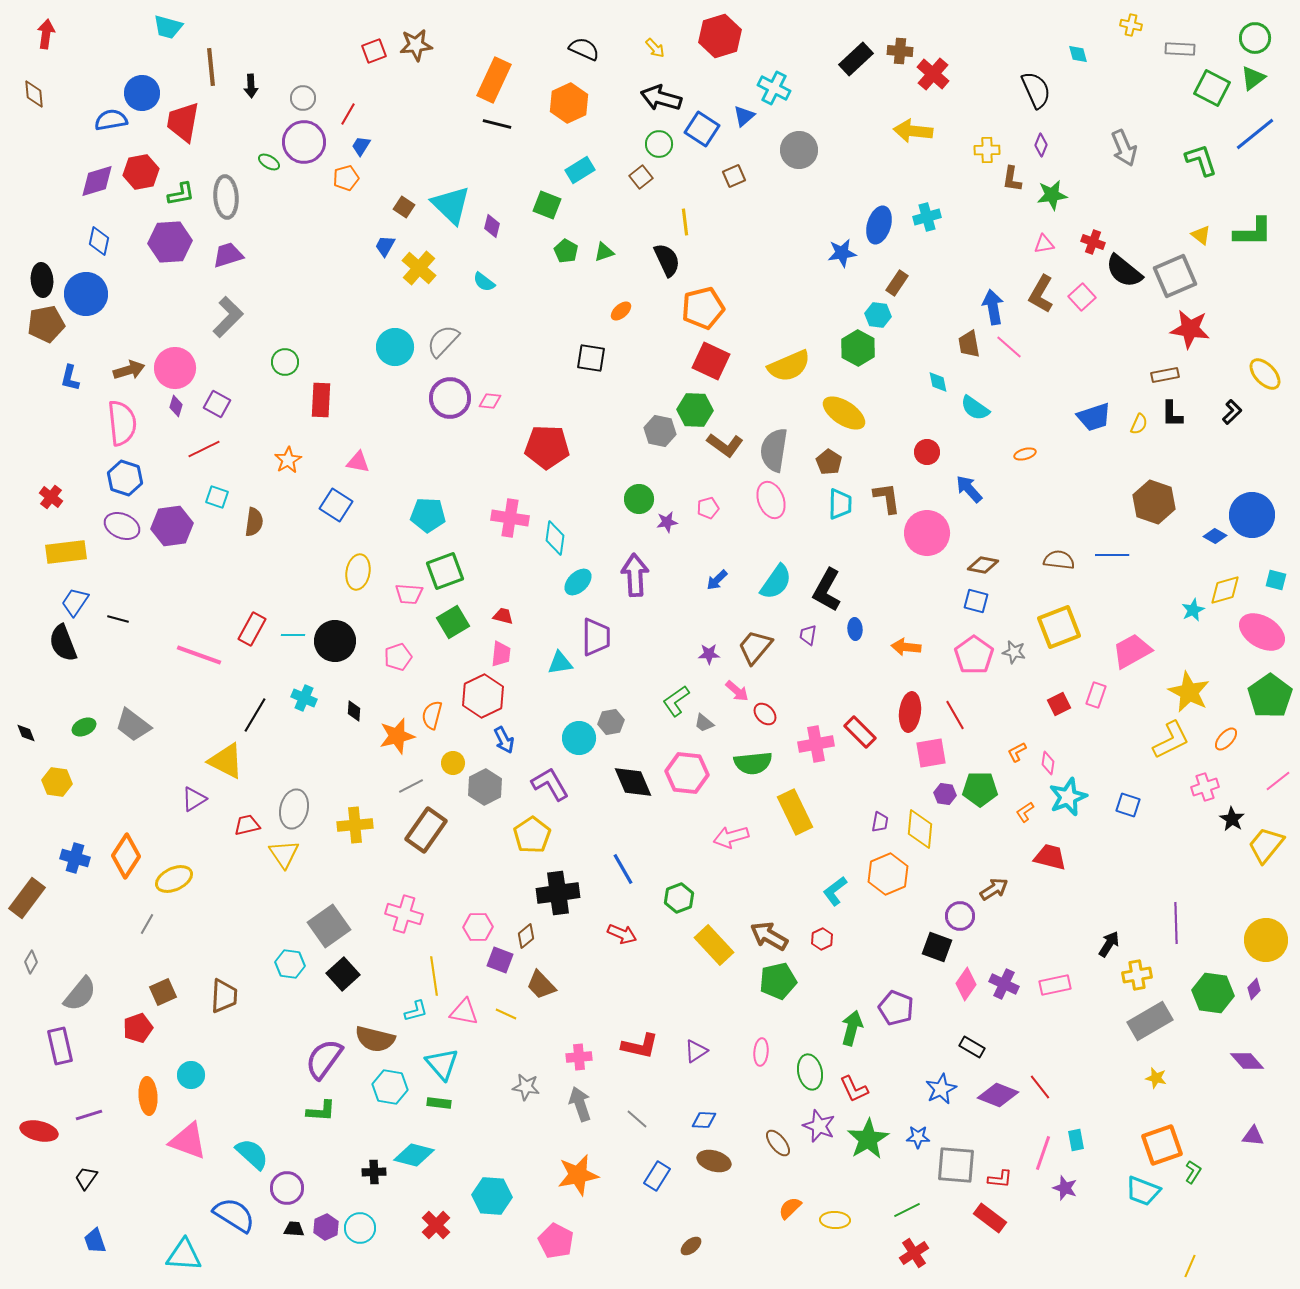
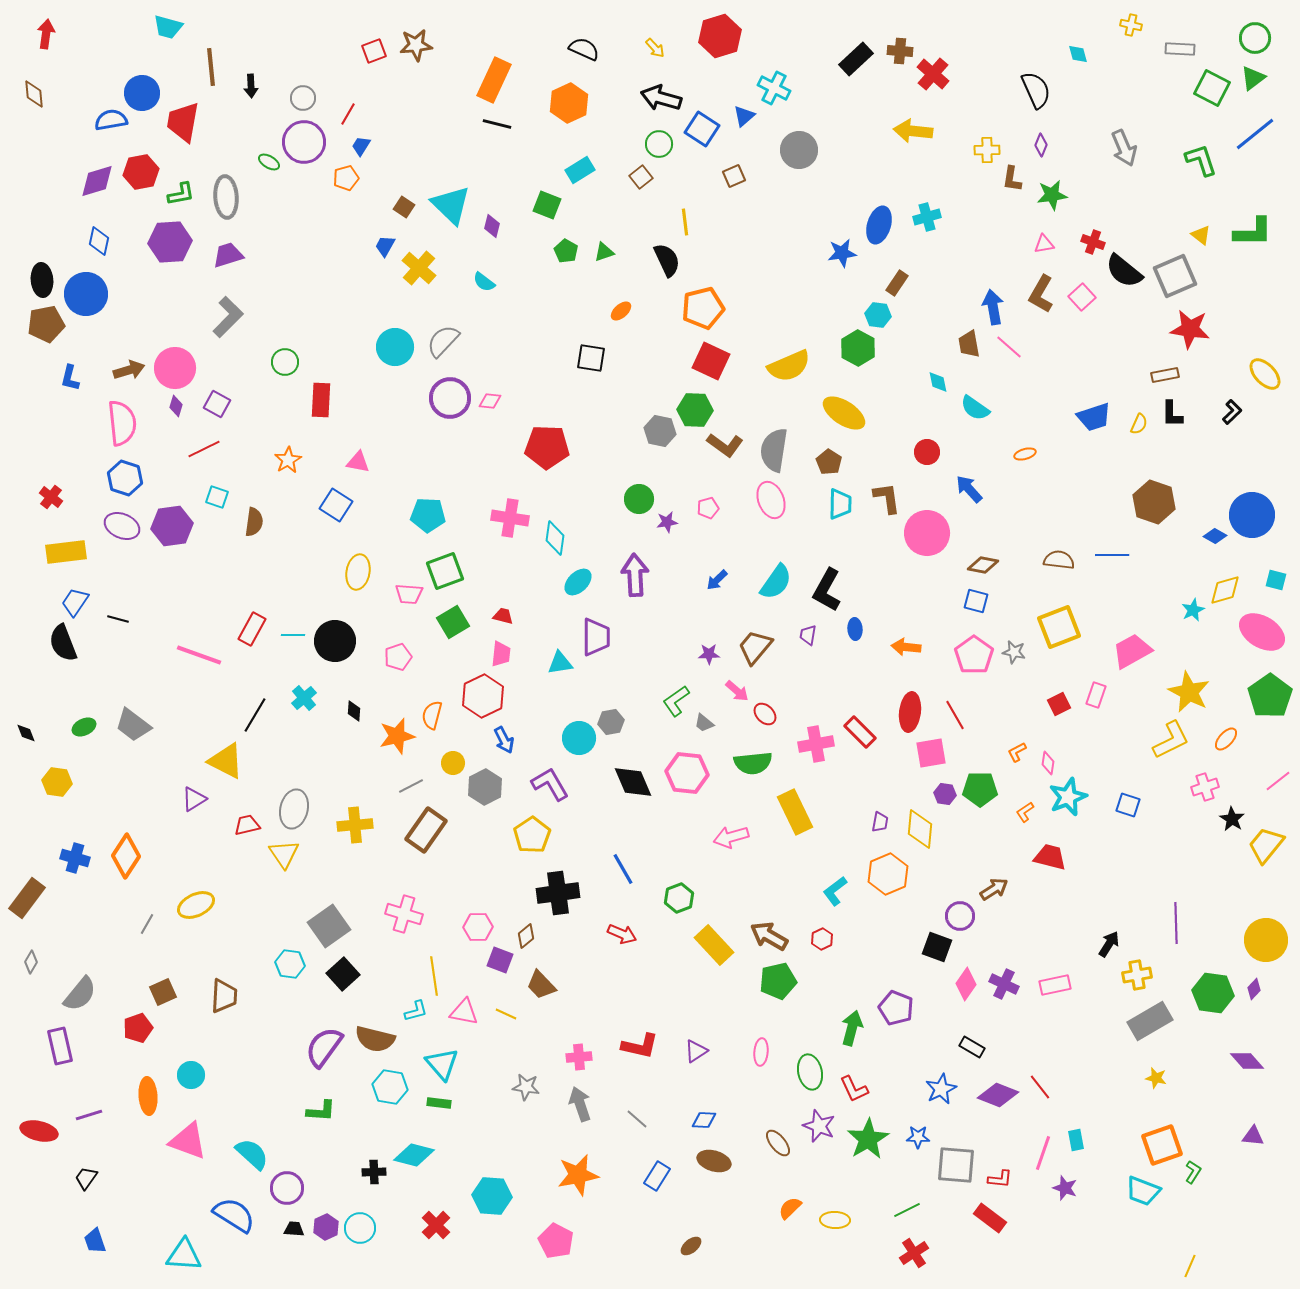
cyan cross at (304, 698): rotated 25 degrees clockwise
yellow ellipse at (174, 879): moved 22 px right, 26 px down
purple semicircle at (324, 1059): moved 12 px up
